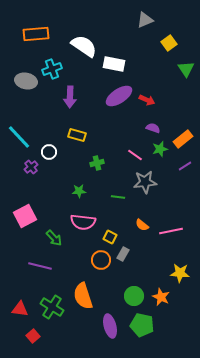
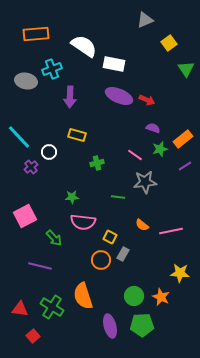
purple ellipse at (119, 96): rotated 56 degrees clockwise
green star at (79, 191): moved 7 px left, 6 px down
green pentagon at (142, 325): rotated 15 degrees counterclockwise
